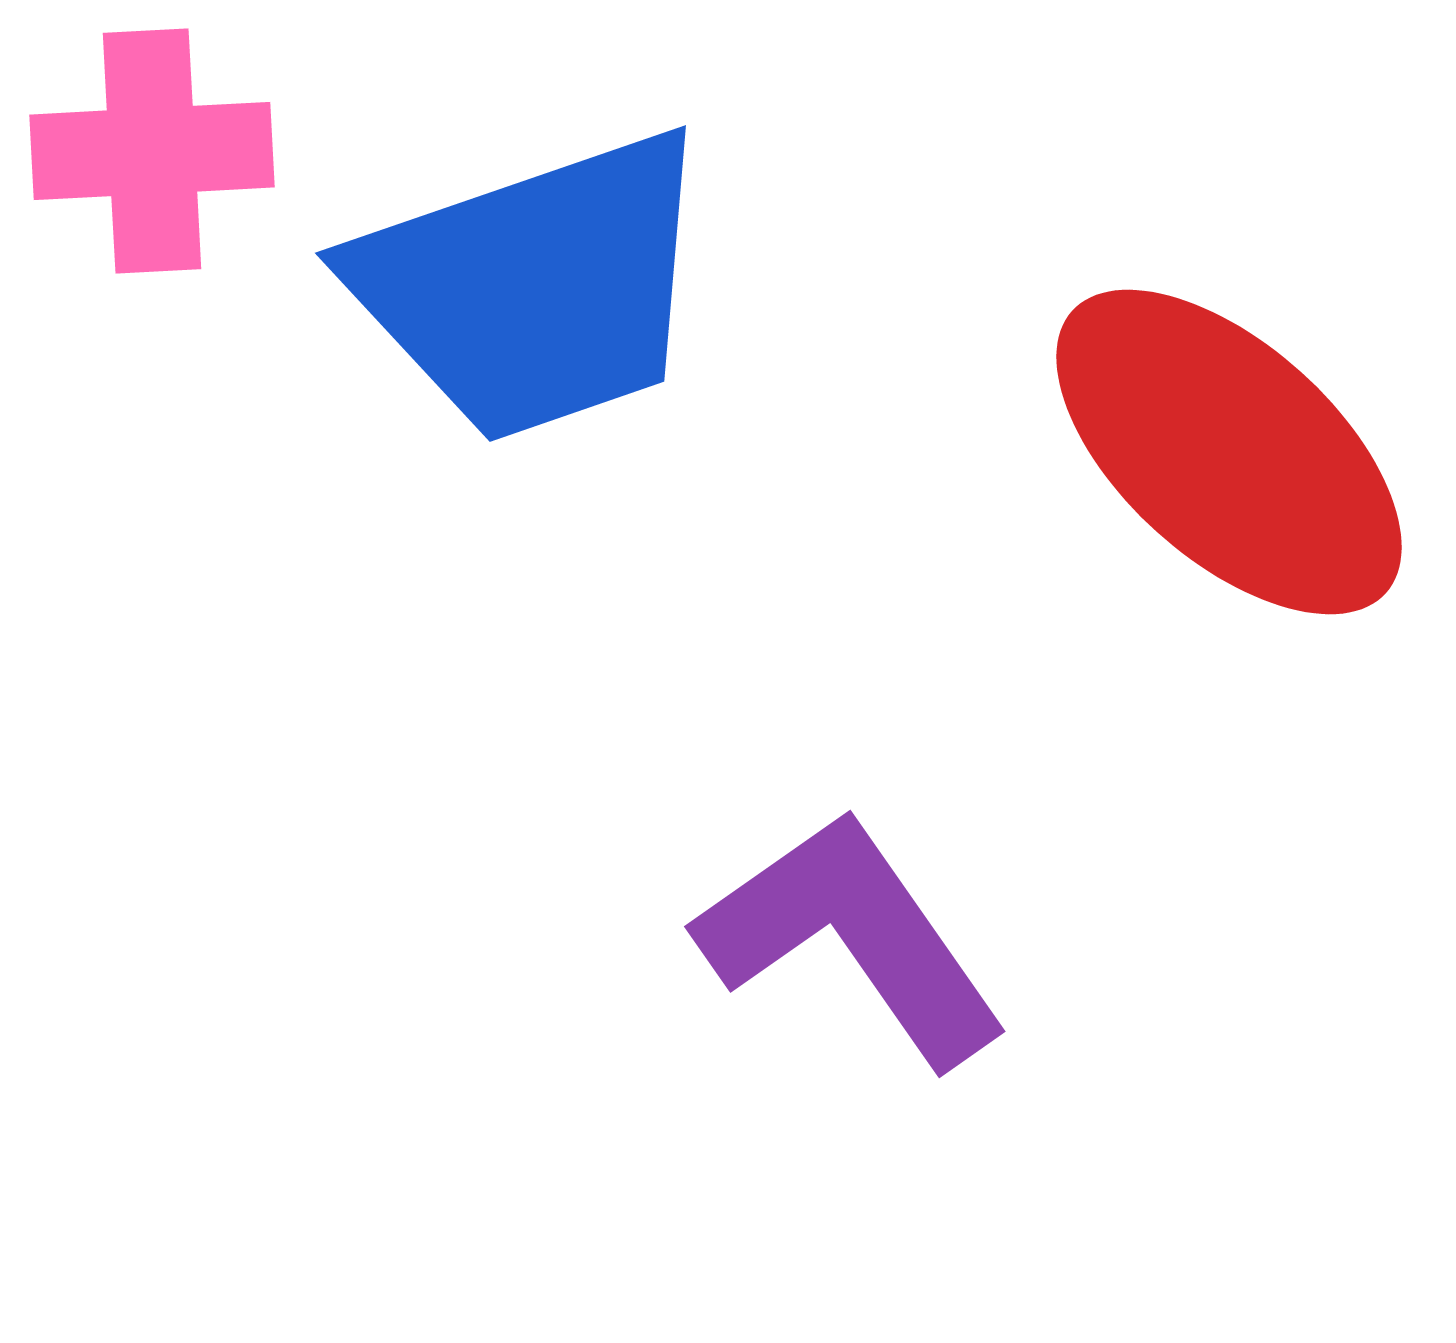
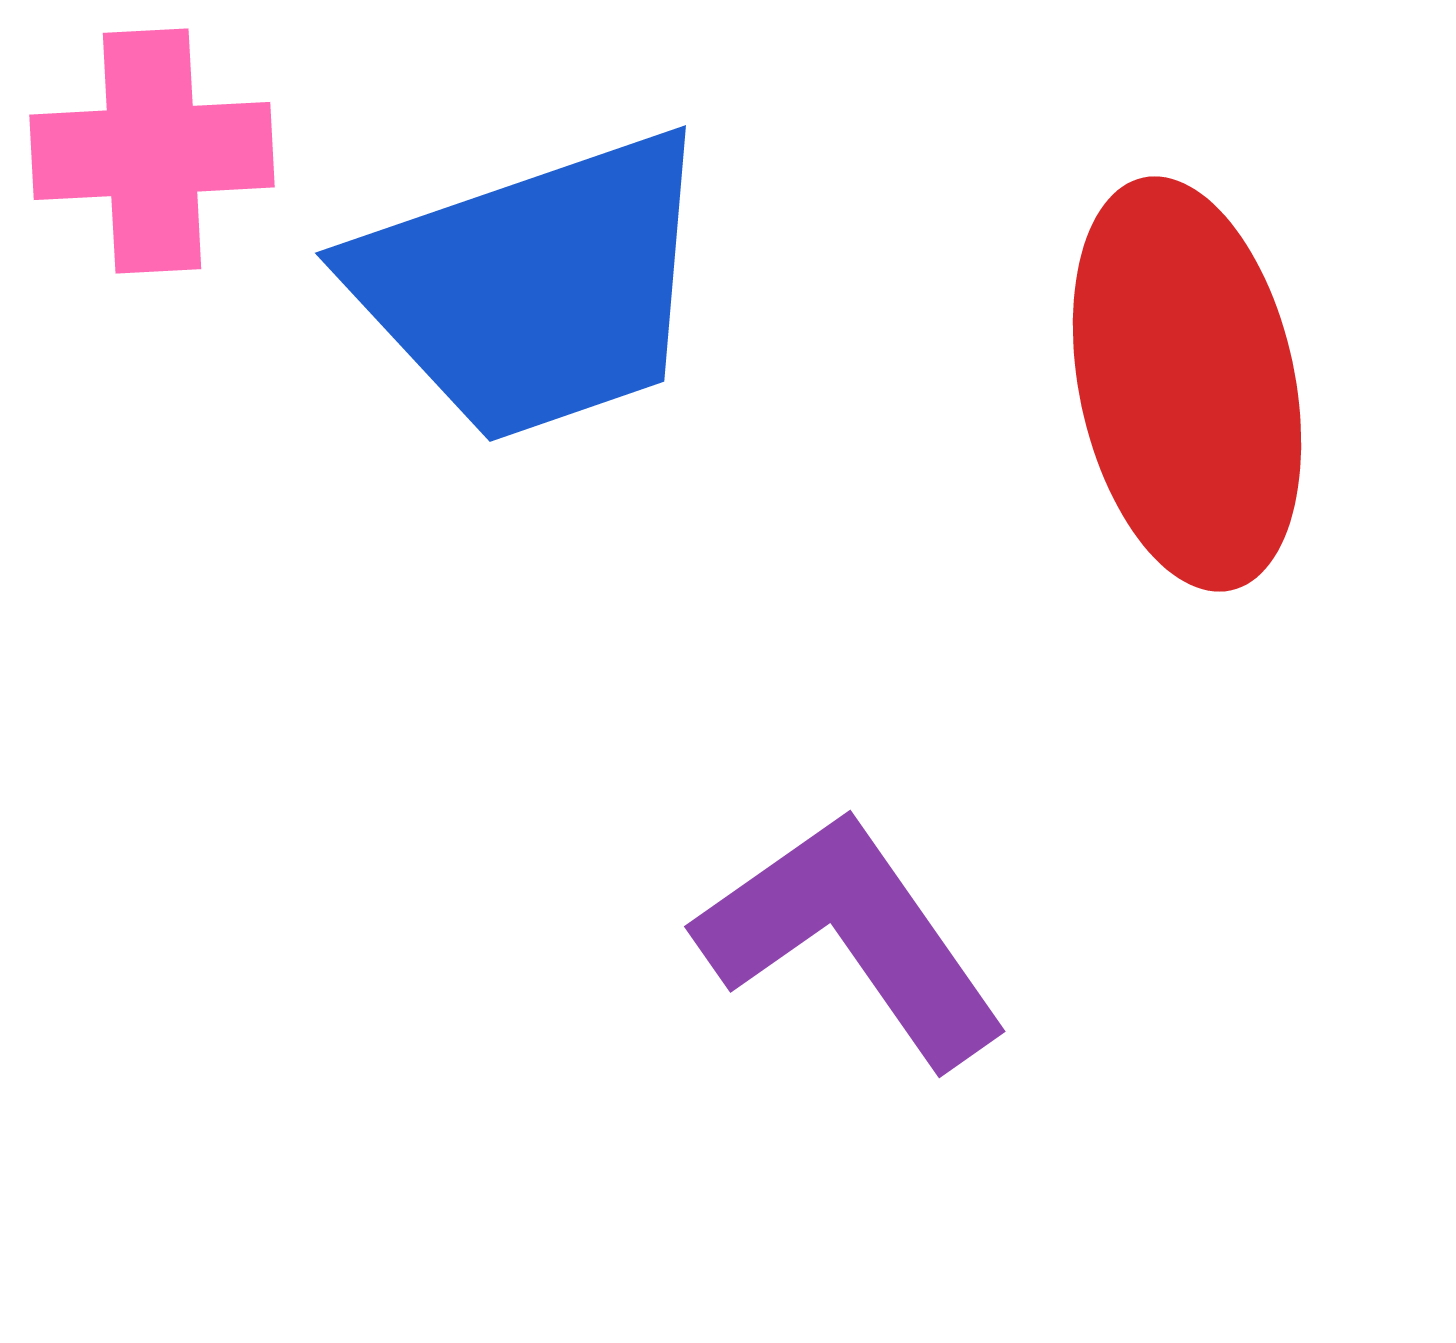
red ellipse: moved 42 px left, 68 px up; rotated 36 degrees clockwise
